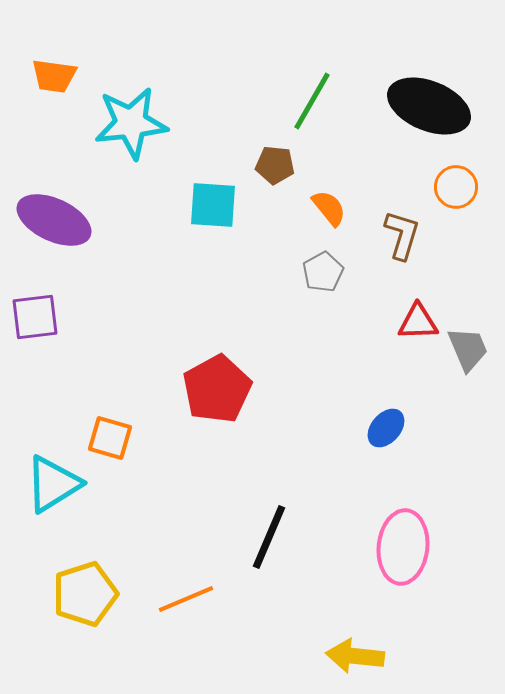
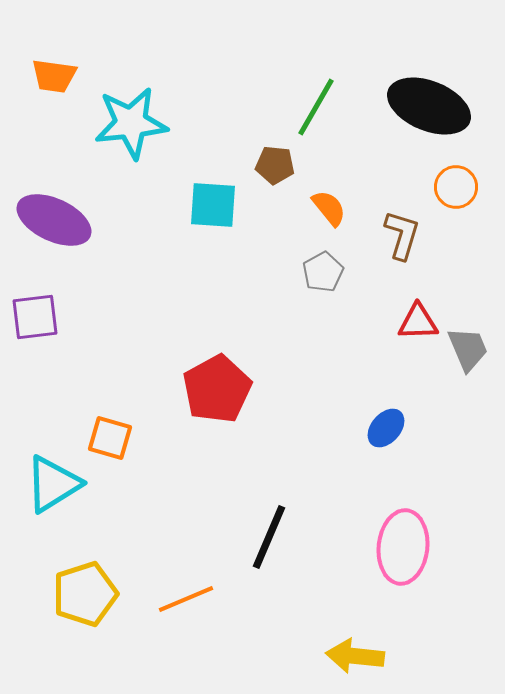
green line: moved 4 px right, 6 px down
